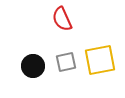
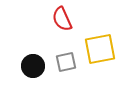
yellow square: moved 11 px up
